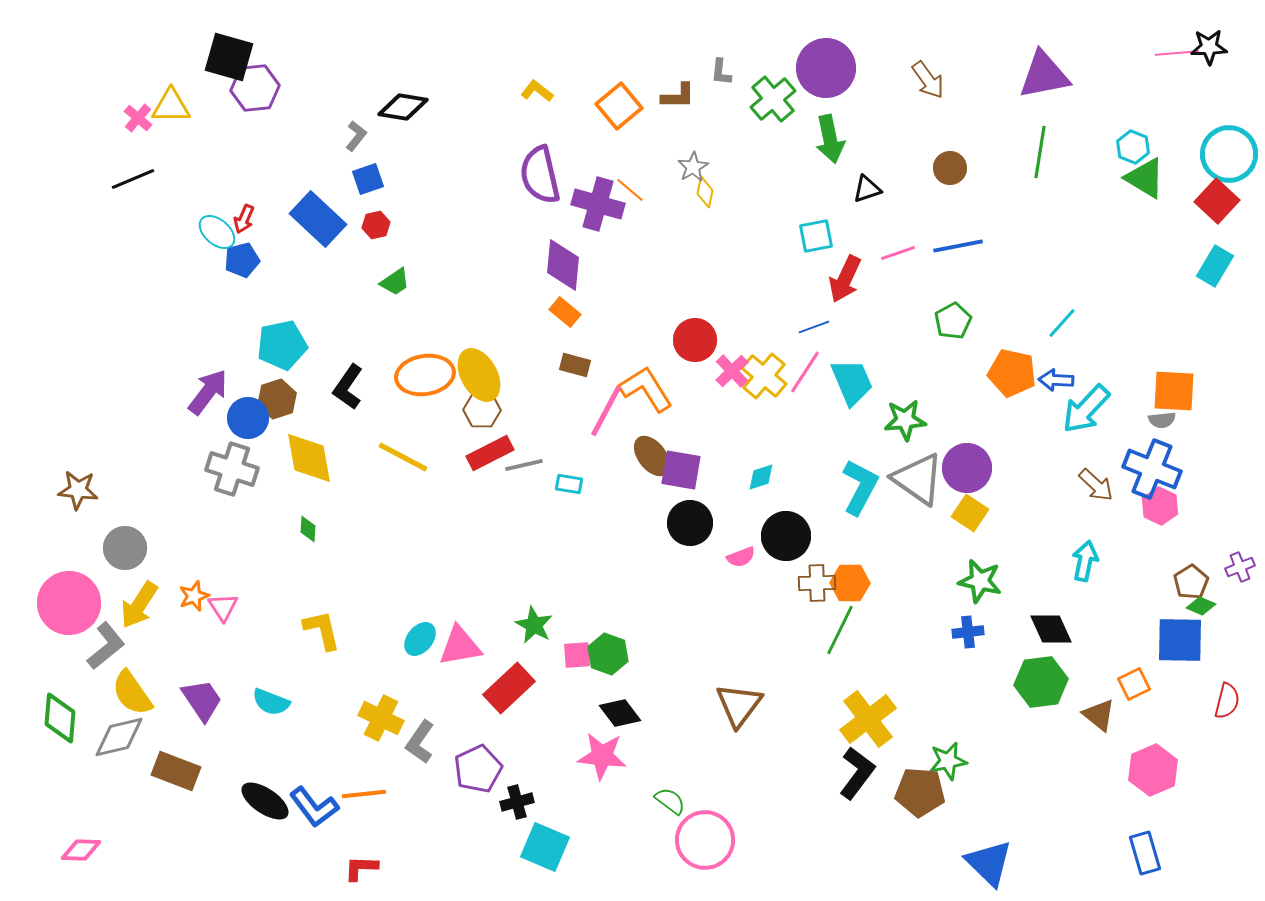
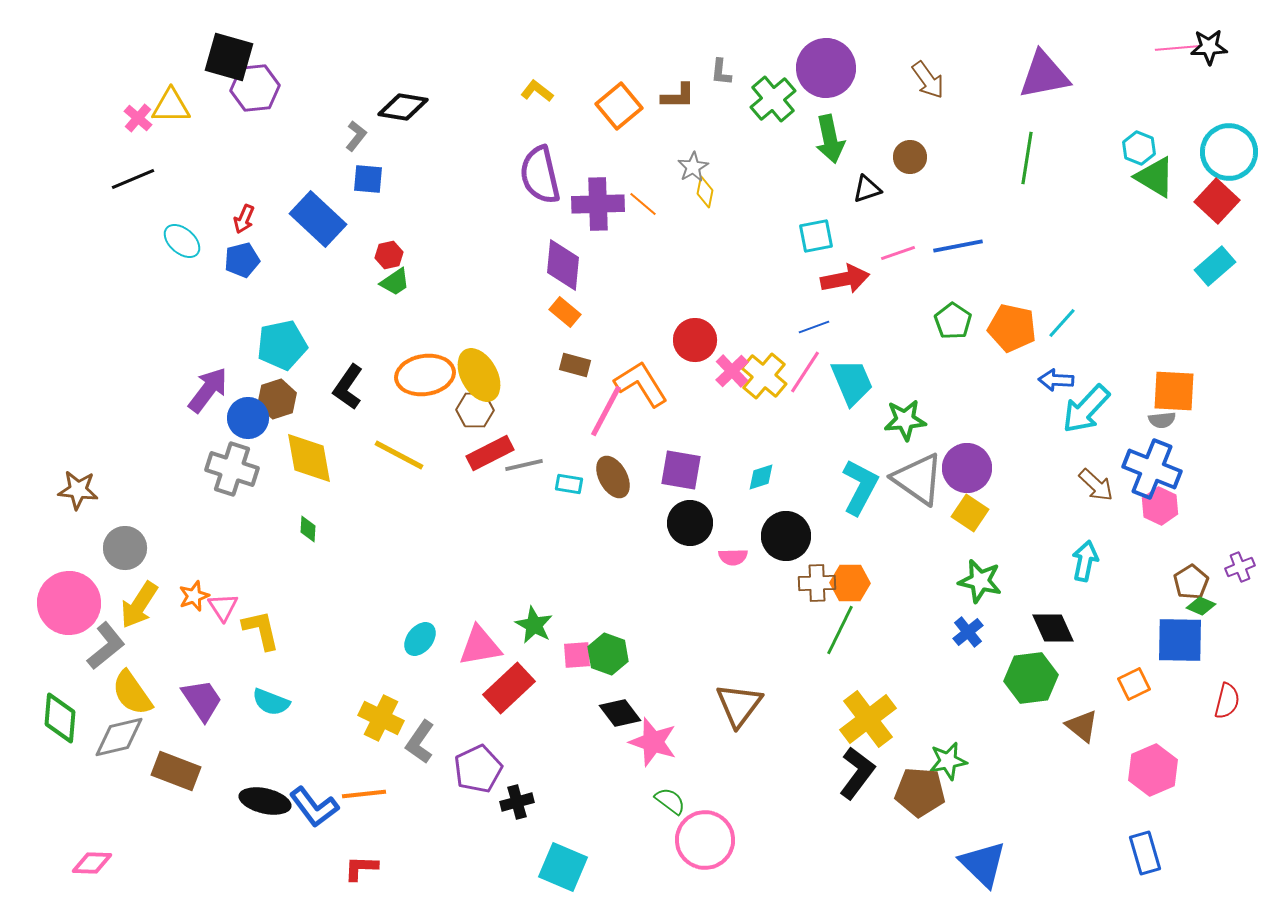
pink line at (1177, 53): moved 5 px up
cyan hexagon at (1133, 147): moved 6 px right, 1 px down
green line at (1040, 152): moved 13 px left, 6 px down
cyan circle at (1229, 154): moved 2 px up
brown circle at (950, 168): moved 40 px left, 11 px up
green triangle at (1145, 178): moved 10 px right, 1 px up
blue square at (368, 179): rotated 24 degrees clockwise
orange line at (630, 190): moved 13 px right, 14 px down
purple cross at (598, 204): rotated 18 degrees counterclockwise
red hexagon at (376, 225): moved 13 px right, 30 px down
cyan ellipse at (217, 232): moved 35 px left, 9 px down
cyan rectangle at (1215, 266): rotated 18 degrees clockwise
red arrow at (845, 279): rotated 126 degrees counterclockwise
green pentagon at (953, 321): rotated 9 degrees counterclockwise
orange pentagon at (1012, 373): moved 45 px up
orange L-shape at (646, 389): moved 5 px left, 5 px up
purple arrow at (208, 392): moved 2 px up
brown hexagon at (482, 410): moved 7 px left
brown ellipse at (652, 456): moved 39 px left, 21 px down; rotated 9 degrees clockwise
yellow line at (403, 457): moved 4 px left, 2 px up
pink semicircle at (741, 557): moved 8 px left; rotated 20 degrees clockwise
black diamond at (1051, 629): moved 2 px right, 1 px up
yellow L-shape at (322, 630): moved 61 px left
blue cross at (968, 632): rotated 32 degrees counterclockwise
pink triangle at (460, 646): moved 20 px right
green hexagon at (1041, 682): moved 10 px left, 4 px up
brown triangle at (1099, 715): moved 17 px left, 11 px down
pink star at (602, 756): moved 51 px right, 14 px up; rotated 12 degrees clockwise
black ellipse at (265, 801): rotated 21 degrees counterclockwise
cyan square at (545, 847): moved 18 px right, 20 px down
pink diamond at (81, 850): moved 11 px right, 13 px down
blue triangle at (989, 863): moved 6 px left, 1 px down
